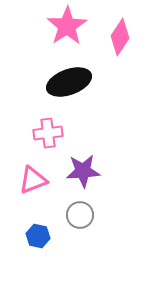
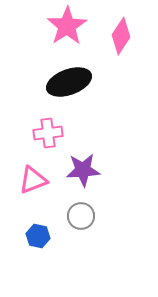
pink diamond: moved 1 px right, 1 px up
purple star: moved 1 px up
gray circle: moved 1 px right, 1 px down
